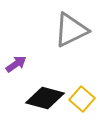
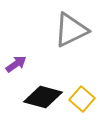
black diamond: moved 2 px left, 1 px up
